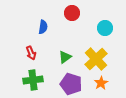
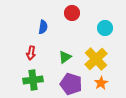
red arrow: rotated 32 degrees clockwise
